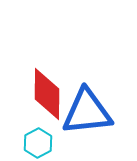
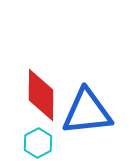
red diamond: moved 6 px left, 1 px down
